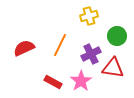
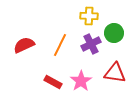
yellow cross: rotated 18 degrees clockwise
green circle: moved 3 px left, 3 px up
red semicircle: moved 3 px up
purple cross: moved 10 px up
red triangle: moved 2 px right, 5 px down
